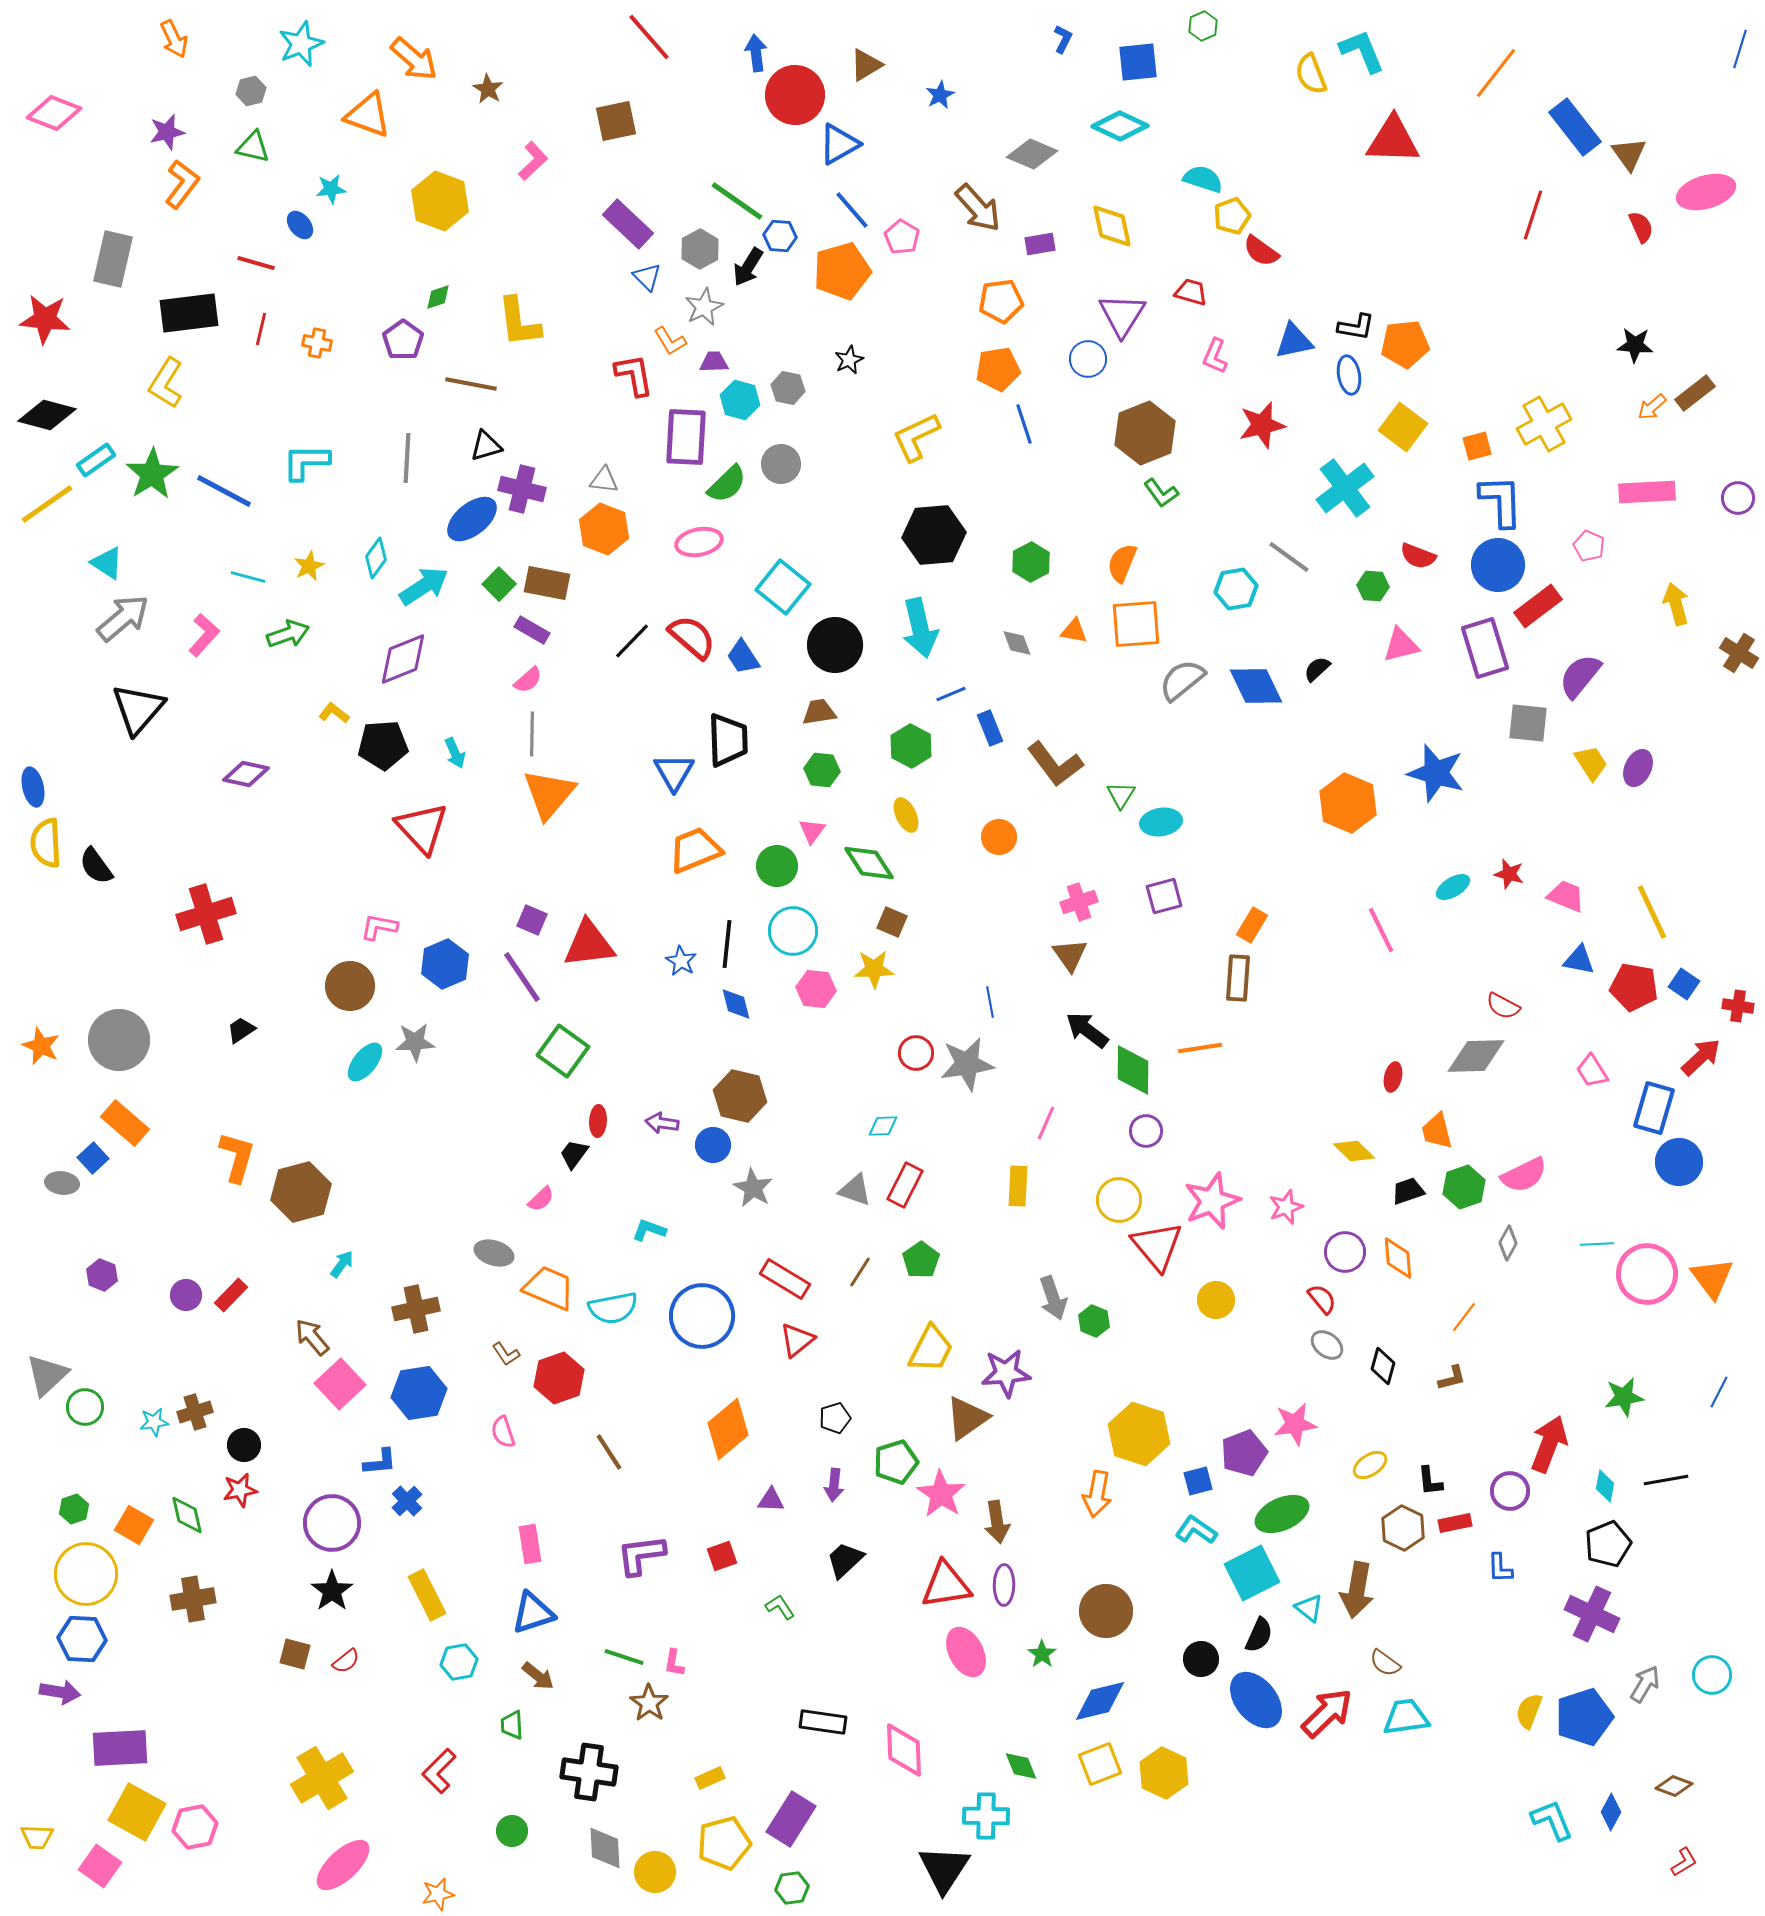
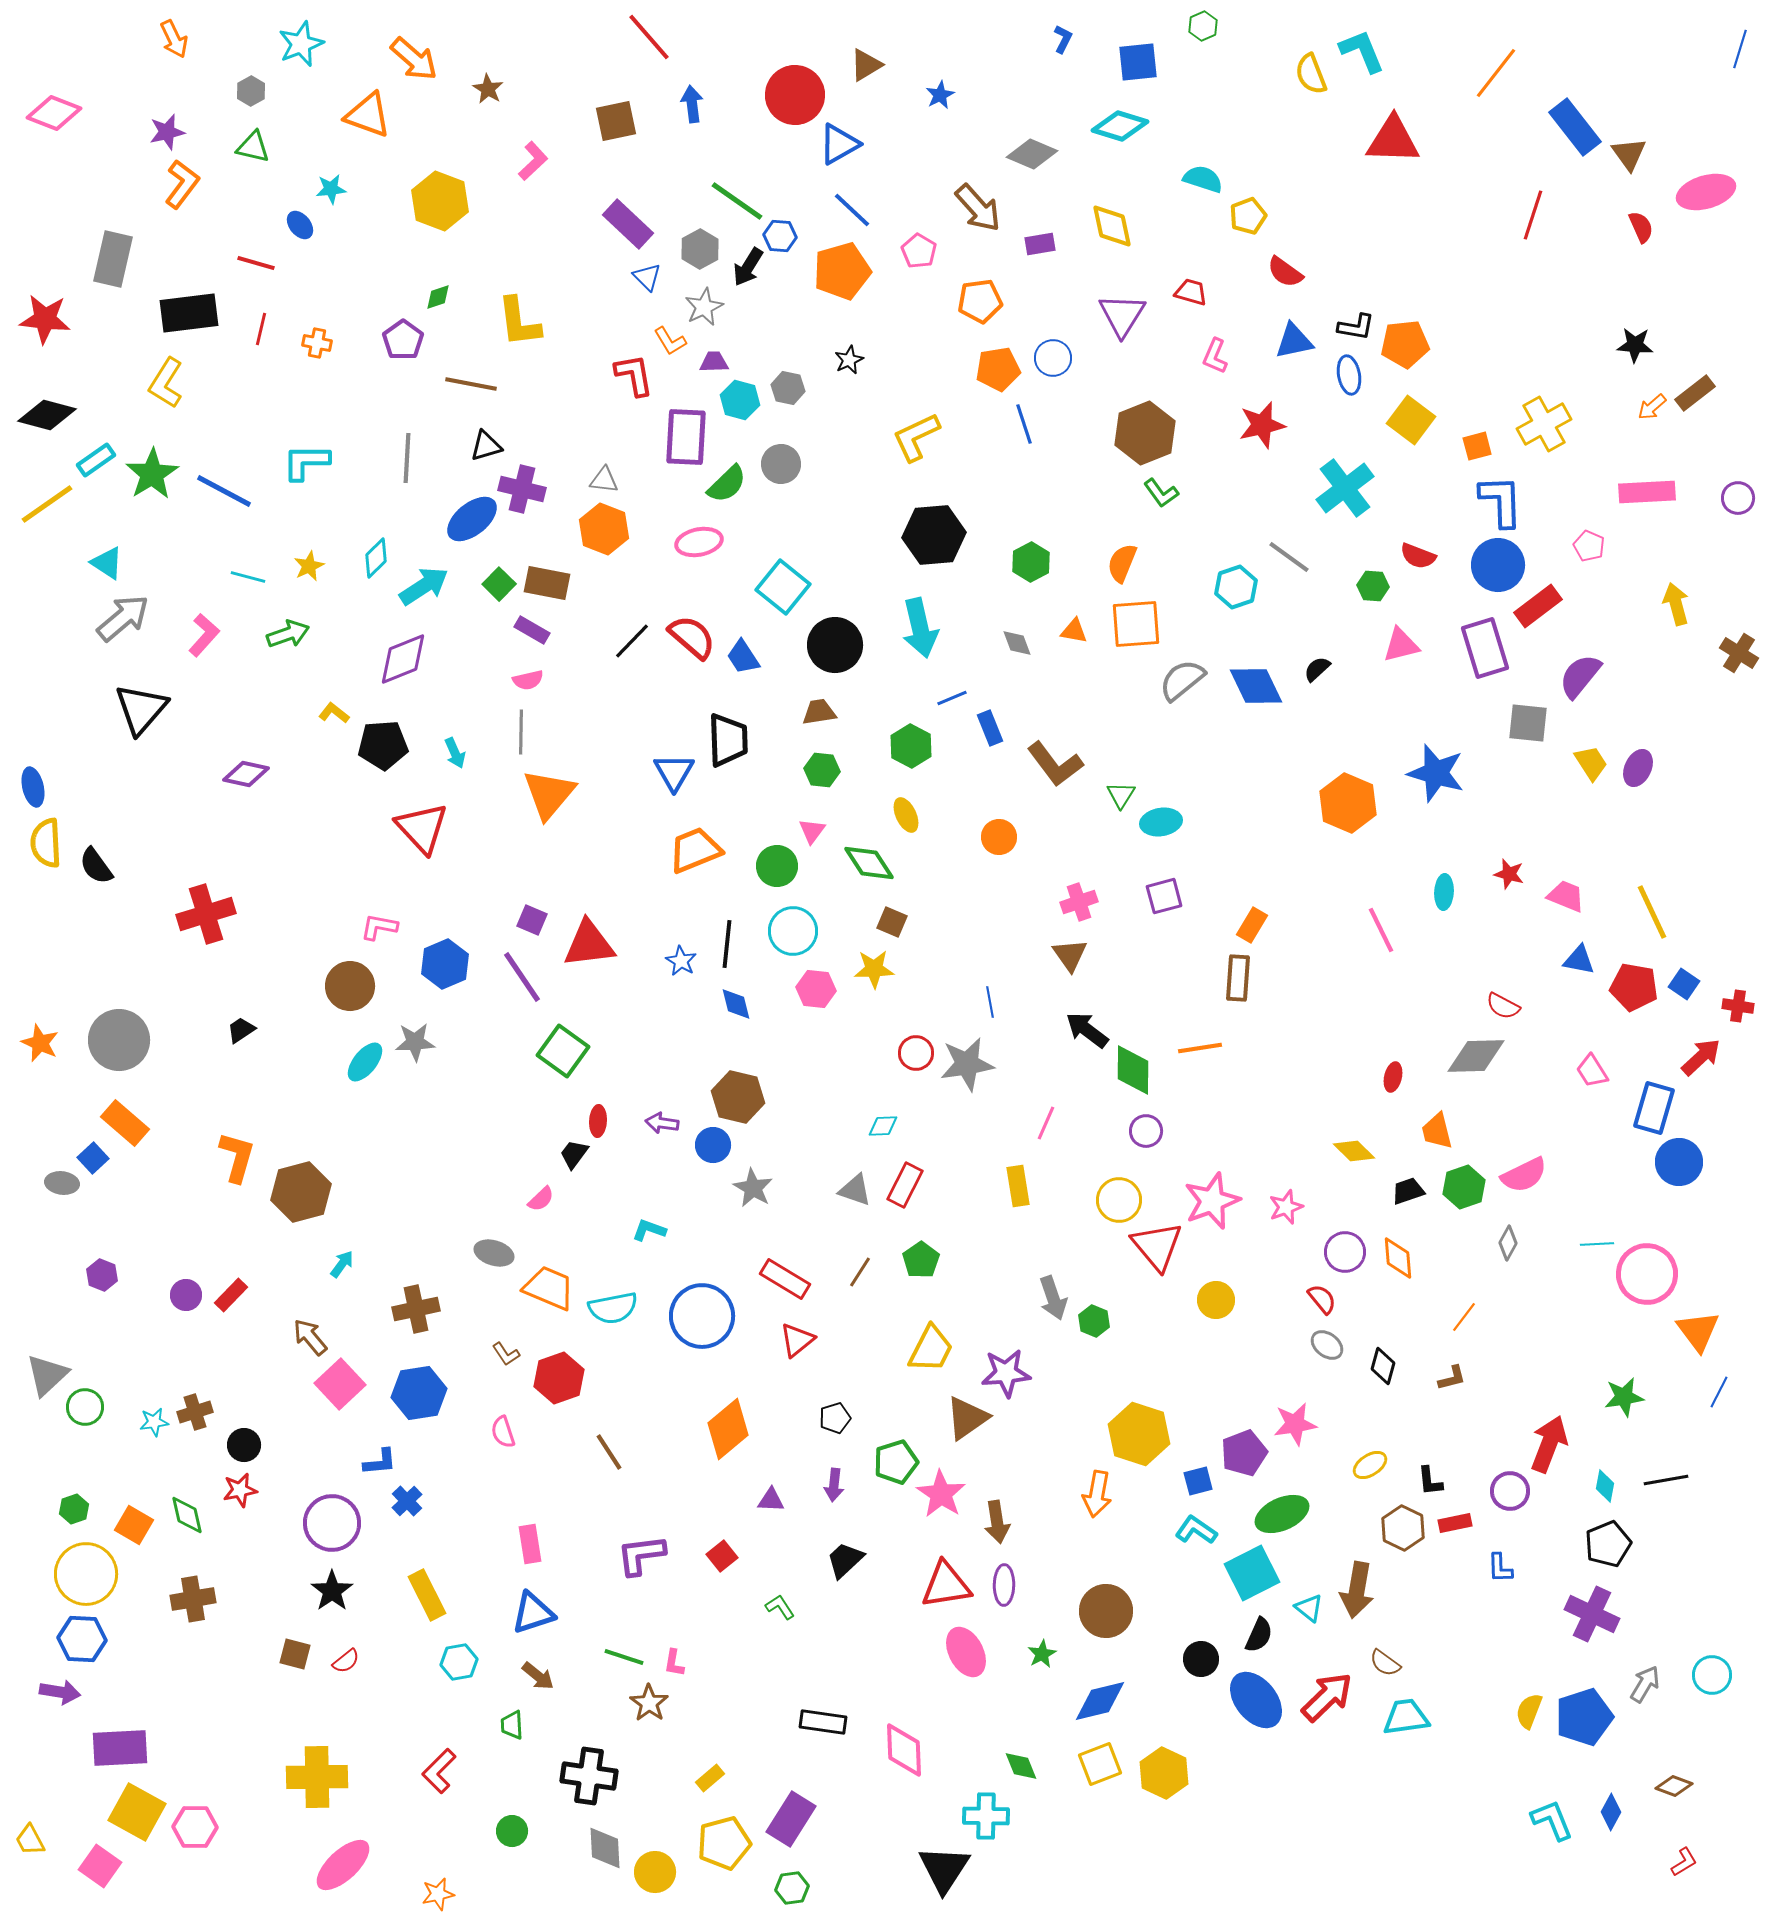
blue arrow at (756, 53): moved 64 px left, 51 px down
gray hexagon at (251, 91): rotated 16 degrees counterclockwise
cyan diamond at (1120, 126): rotated 8 degrees counterclockwise
blue line at (852, 210): rotated 6 degrees counterclockwise
yellow pentagon at (1232, 216): moved 16 px right
pink pentagon at (902, 237): moved 17 px right, 14 px down
red semicircle at (1261, 251): moved 24 px right, 21 px down
orange pentagon at (1001, 301): moved 21 px left
blue circle at (1088, 359): moved 35 px left, 1 px up
yellow square at (1403, 427): moved 8 px right, 7 px up
cyan diamond at (376, 558): rotated 9 degrees clockwise
cyan hexagon at (1236, 589): moved 2 px up; rotated 9 degrees counterclockwise
pink semicircle at (528, 680): rotated 28 degrees clockwise
blue line at (951, 694): moved 1 px right, 4 px down
black triangle at (138, 709): moved 3 px right
gray line at (532, 734): moved 11 px left, 2 px up
cyan ellipse at (1453, 887): moved 9 px left, 5 px down; rotated 56 degrees counterclockwise
orange star at (41, 1046): moved 1 px left, 3 px up
brown hexagon at (740, 1096): moved 2 px left, 1 px down
yellow rectangle at (1018, 1186): rotated 12 degrees counterclockwise
orange triangle at (1712, 1278): moved 14 px left, 53 px down
brown arrow at (312, 1337): moved 2 px left
red square at (722, 1556): rotated 20 degrees counterclockwise
green star at (1042, 1654): rotated 8 degrees clockwise
red arrow at (1327, 1713): moved 16 px up
black cross at (589, 1772): moved 4 px down
yellow cross at (322, 1778): moved 5 px left, 1 px up; rotated 30 degrees clockwise
yellow rectangle at (710, 1778): rotated 16 degrees counterclockwise
pink hexagon at (195, 1827): rotated 12 degrees clockwise
yellow trapezoid at (37, 1837): moved 7 px left, 3 px down; rotated 60 degrees clockwise
